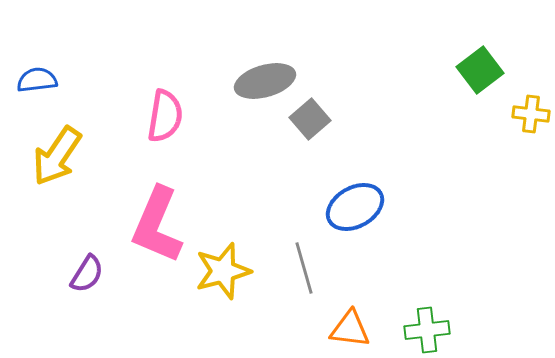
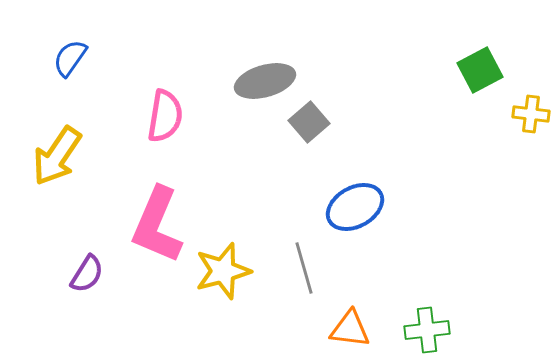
green square: rotated 9 degrees clockwise
blue semicircle: moved 33 px right, 22 px up; rotated 48 degrees counterclockwise
gray square: moved 1 px left, 3 px down
